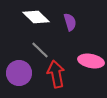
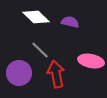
purple semicircle: rotated 60 degrees counterclockwise
